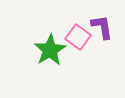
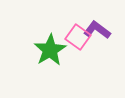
purple L-shape: moved 5 px left, 3 px down; rotated 44 degrees counterclockwise
